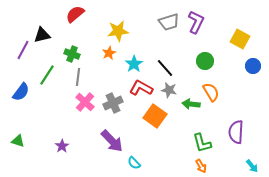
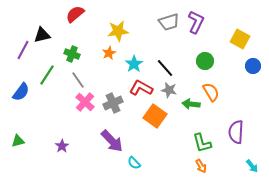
gray line: moved 3 px down; rotated 42 degrees counterclockwise
green triangle: rotated 32 degrees counterclockwise
